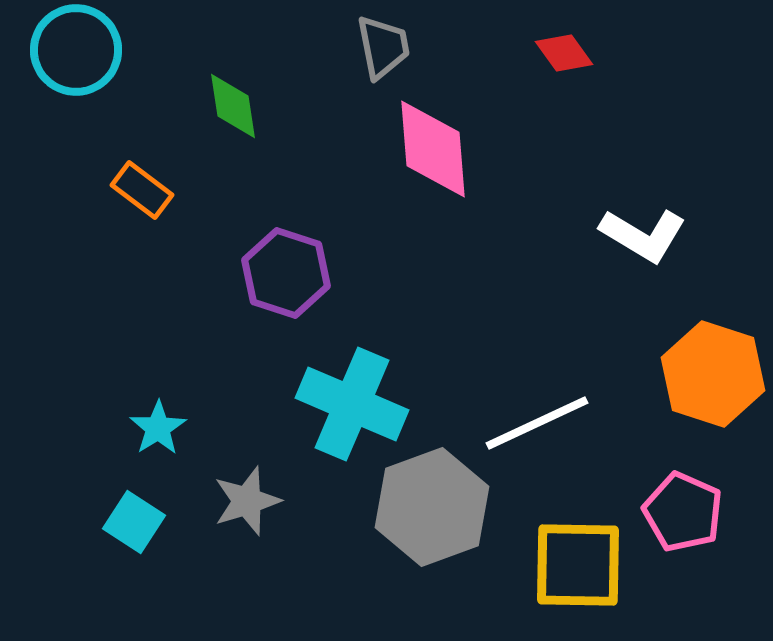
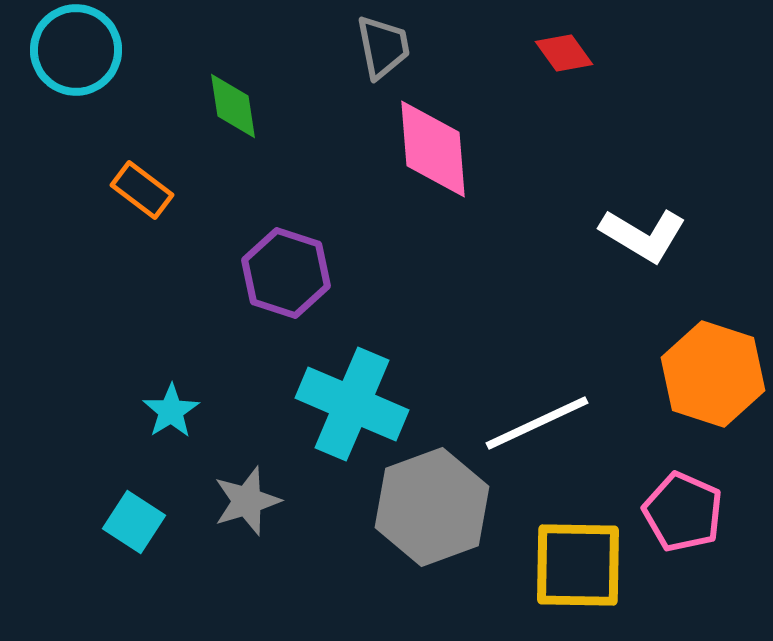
cyan star: moved 13 px right, 17 px up
